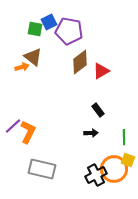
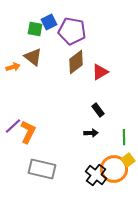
purple pentagon: moved 3 px right
brown diamond: moved 4 px left
orange arrow: moved 9 px left
red triangle: moved 1 px left, 1 px down
yellow square: rotated 32 degrees clockwise
black cross: rotated 25 degrees counterclockwise
